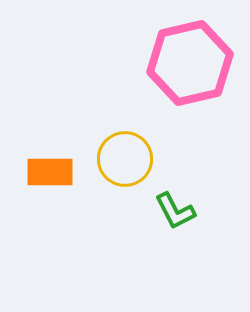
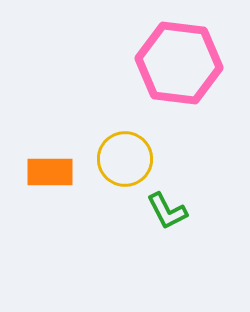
pink hexagon: moved 11 px left; rotated 20 degrees clockwise
green L-shape: moved 8 px left
